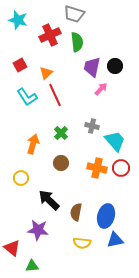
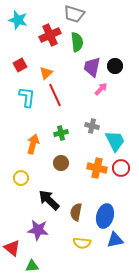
cyan L-shape: rotated 140 degrees counterclockwise
green cross: rotated 32 degrees clockwise
cyan trapezoid: rotated 15 degrees clockwise
blue ellipse: moved 1 px left
